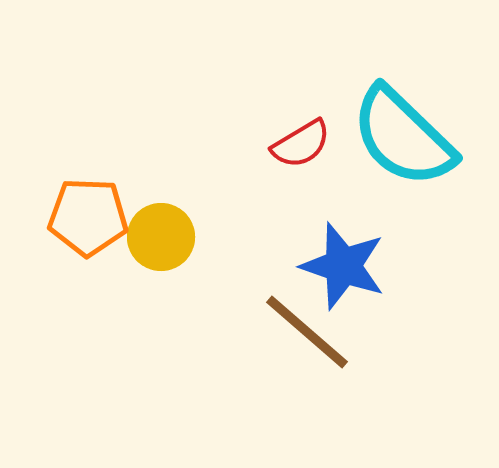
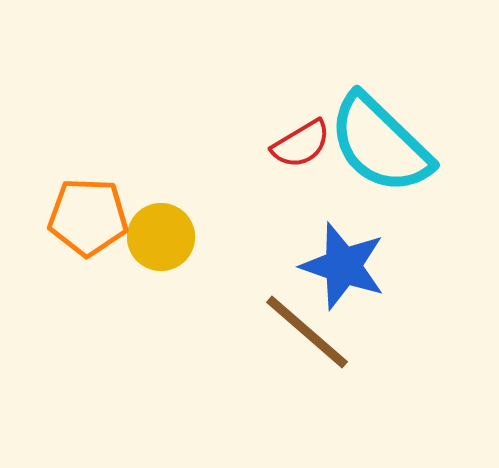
cyan semicircle: moved 23 px left, 7 px down
